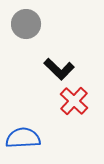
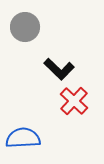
gray circle: moved 1 px left, 3 px down
